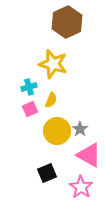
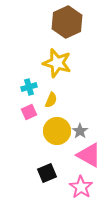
yellow star: moved 4 px right, 1 px up
pink square: moved 1 px left, 3 px down
gray star: moved 2 px down
